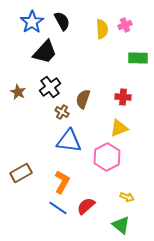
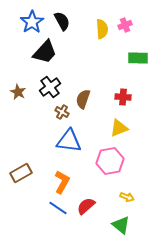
pink hexagon: moved 3 px right, 4 px down; rotated 16 degrees clockwise
